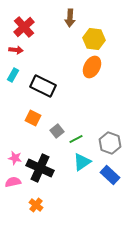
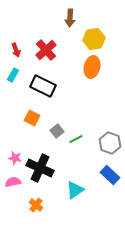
red cross: moved 22 px right, 23 px down
yellow hexagon: rotated 15 degrees counterclockwise
red arrow: rotated 64 degrees clockwise
orange ellipse: rotated 15 degrees counterclockwise
orange square: moved 1 px left
cyan triangle: moved 7 px left, 28 px down
